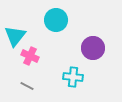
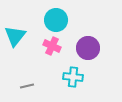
purple circle: moved 5 px left
pink cross: moved 22 px right, 10 px up
gray line: rotated 40 degrees counterclockwise
